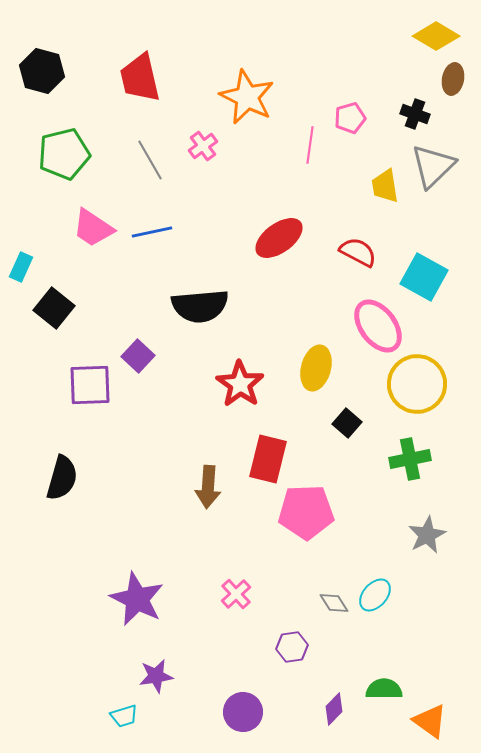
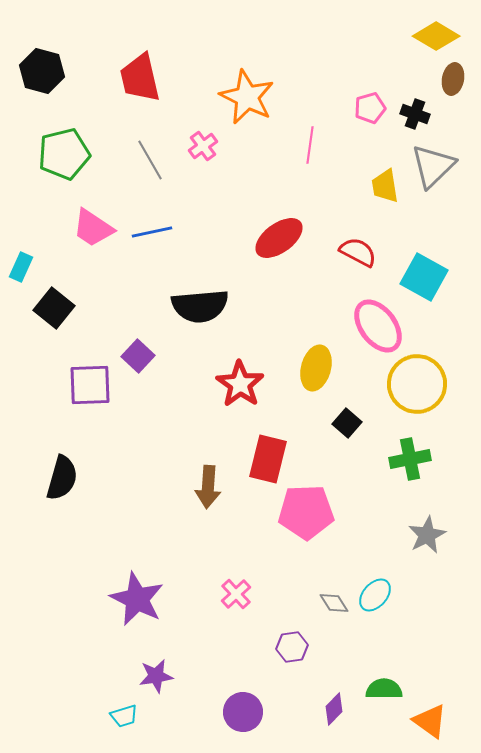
pink pentagon at (350, 118): moved 20 px right, 10 px up
